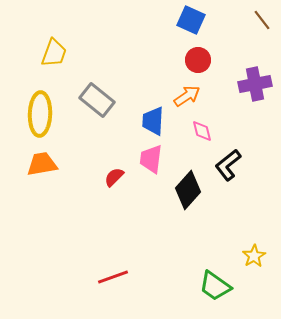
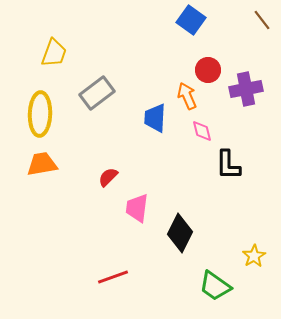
blue square: rotated 12 degrees clockwise
red circle: moved 10 px right, 10 px down
purple cross: moved 9 px left, 5 px down
orange arrow: rotated 80 degrees counterclockwise
gray rectangle: moved 7 px up; rotated 76 degrees counterclockwise
blue trapezoid: moved 2 px right, 3 px up
pink trapezoid: moved 14 px left, 49 px down
black L-shape: rotated 52 degrees counterclockwise
red semicircle: moved 6 px left
black diamond: moved 8 px left, 43 px down; rotated 15 degrees counterclockwise
